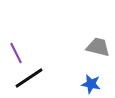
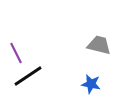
gray trapezoid: moved 1 px right, 2 px up
black line: moved 1 px left, 2 px up
